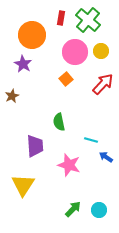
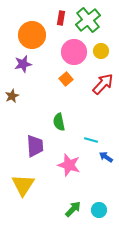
green cross: rotated 10 degrees clockwise
pink circle: moved 1 px left
purple star: rotated 30 degrees clockwise
